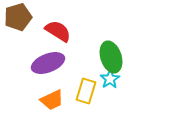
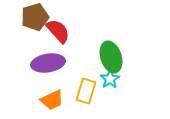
brown pentagon: moved 17 px right
red semicircle: rotated 16 degrees clockwise
purple ellipse: rotated 12 degrees clockwise
